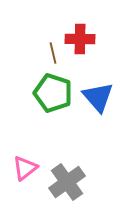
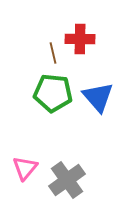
green pentagon: rotated 12 degrees counterclockwise
pink triangle: rotated 12 degrees counterclockwise
gray cross: moved 2 px up
